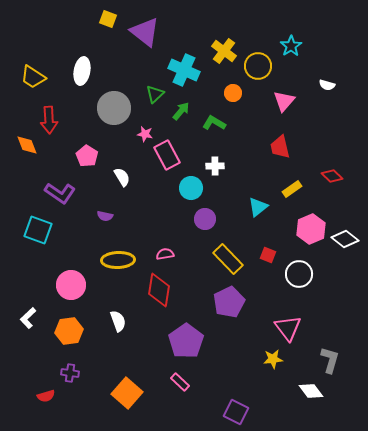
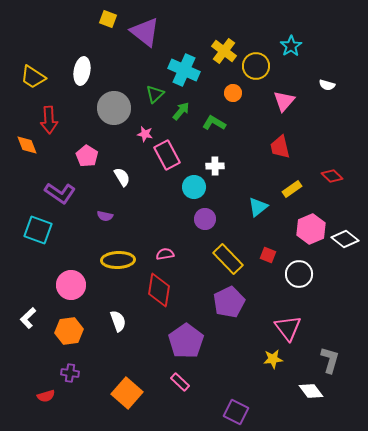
yellow circle at (258, 66): moved 2 px left
cyan circle at (191, 188): moved 3 px right, 1 px up
